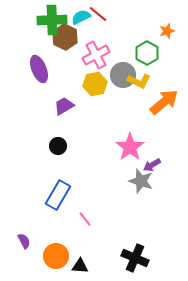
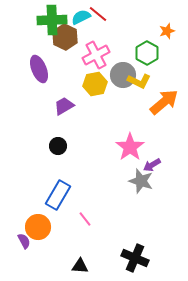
orange circle: moved 18 px left, 29 px up
